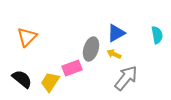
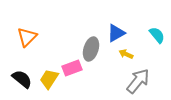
cyan semicircle: rotated 30 degrees counterclockwise
yellow arrow: moved 12 px right
gray arrow: moved 12 px right, 3 px down
yellow trapezoid: moved 1 px left, 3 px up
